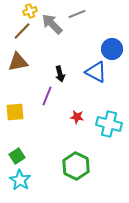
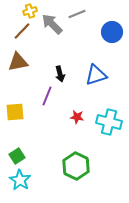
blue circle: moved 17 px up
blue triangle: moved 3 px down; rotated 45 degrees counterclockwise
cyan cross: moved 2 px up
